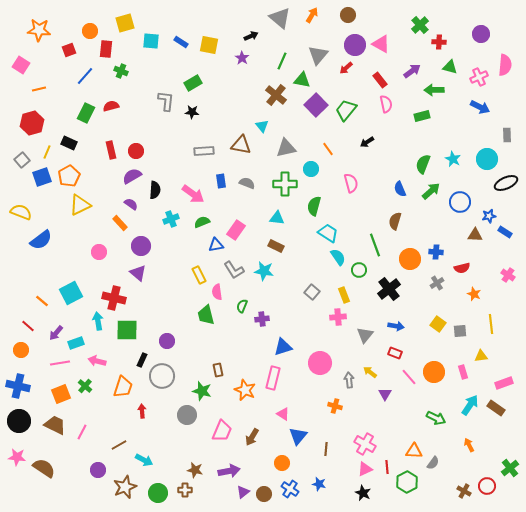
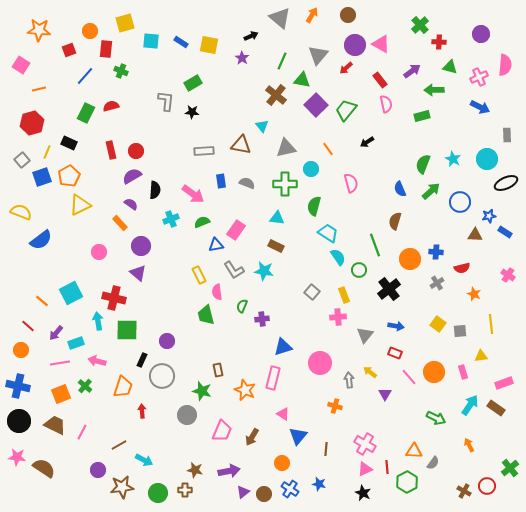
brown star at (125, 487): moved 3 px left; rotated 15 degrees clockwise
